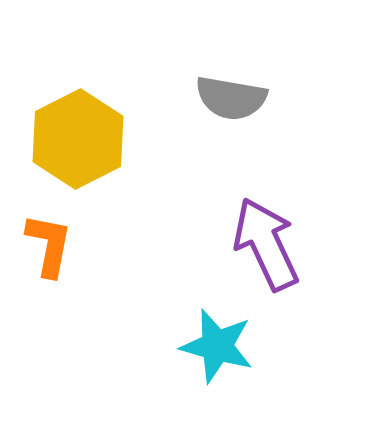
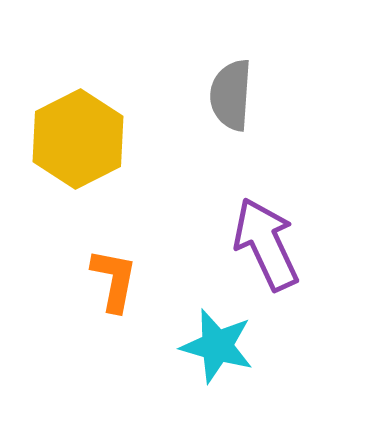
gray semicircle: moved 3 px up; rotated 84 degrees clockwise
orange L-shape: moved 65 px right, 35 px down
